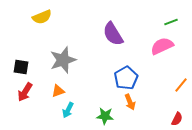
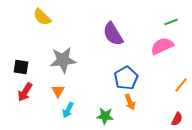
yellow semicircle: rotated 66 degrees clockwise
gray star: rotated 12 degrees clockwise
orange triangle: rotated 40 degrees counterclockwise
